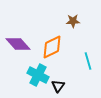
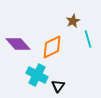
brown star: rotated 24 degrees counterclockwise
cyan line: moved 22 px up
cyan cross: moved 1 px left
